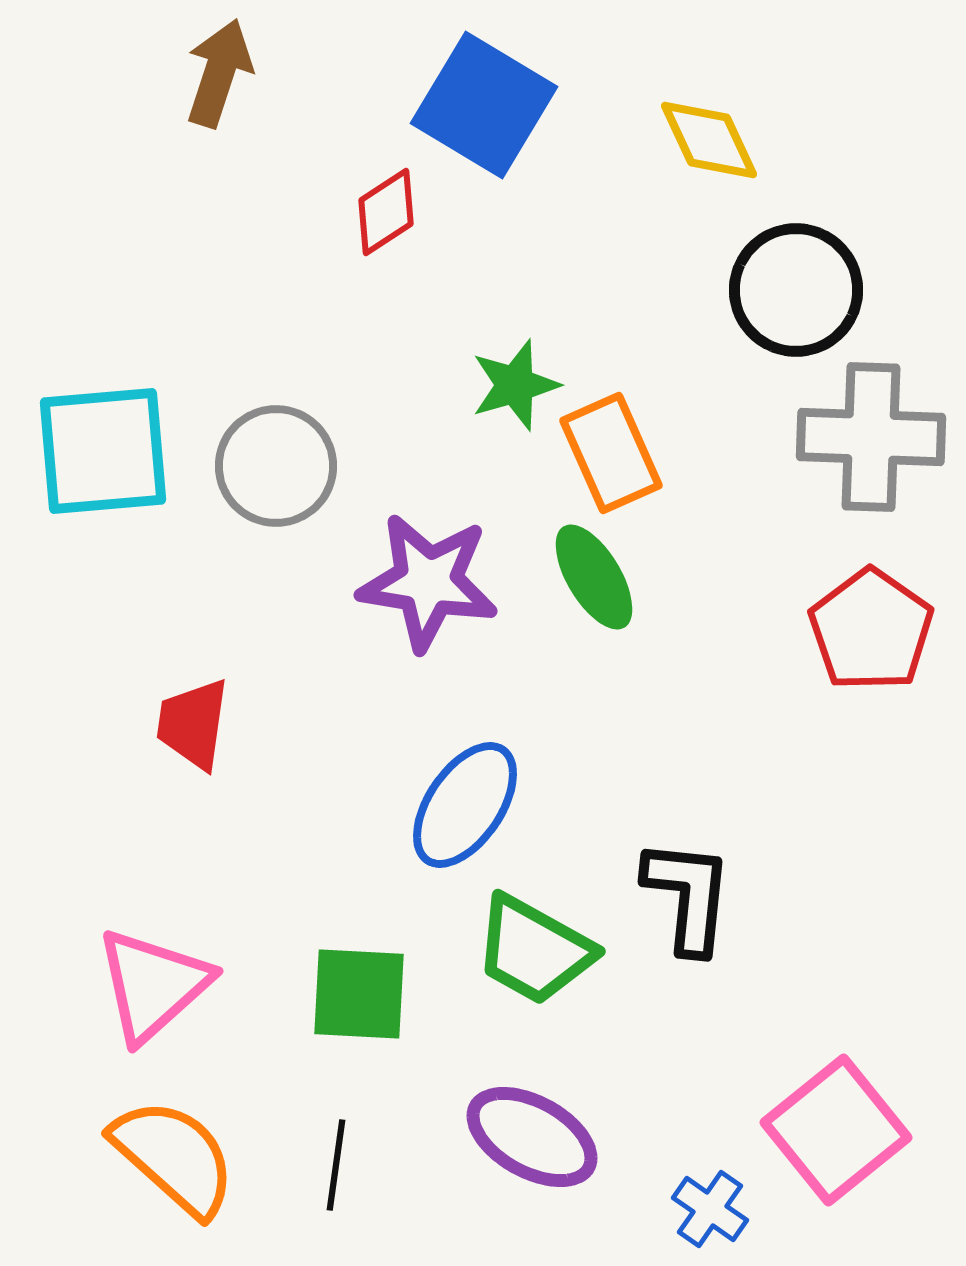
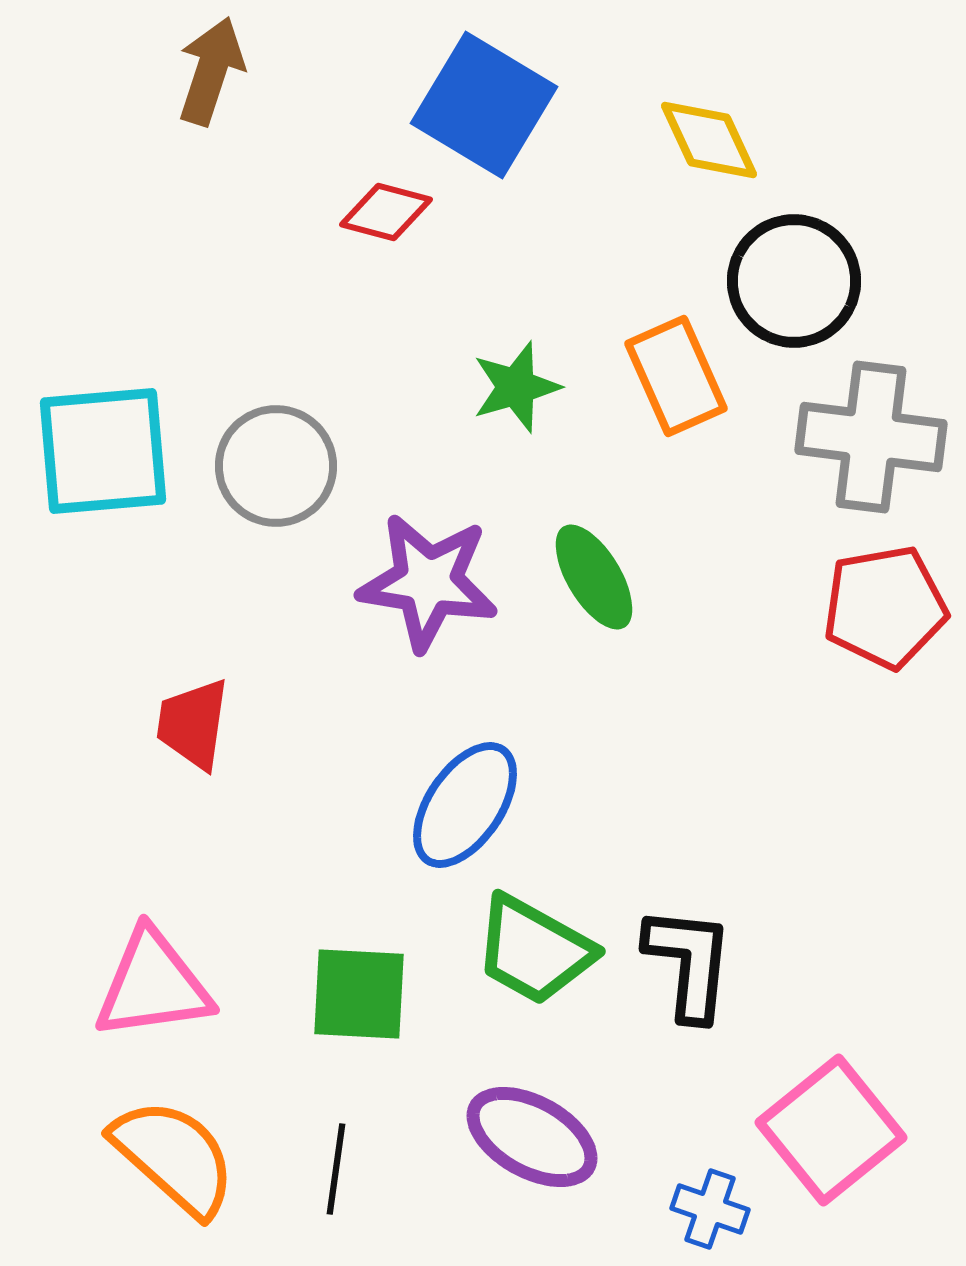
brown arrow: moved 8 px left, 2 px up
red diamond: rotated 48 degrees clockwise
black circle: moved 2 px left, 9 px up
green star: moved 1 px right, 2 px down
gray cross: rotated 5 degrees clockwise
orange rectangle: moved 65 px right, 77 px up
red pentagon: moved 14 px right, 23 px up; rotated 27 degrees clockwise
black L-shape: moved 1 px right, 67 px down
pink triangle: rotated 34 degrees clockwise
pink square: moved 5 px left
black line: moved 4 px down
blue cross: rotated 16 degrees counterclockwise
